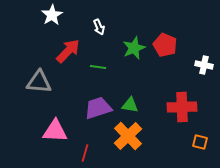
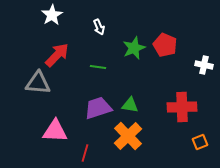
red arrow: moved 11 px left, 4 px down
gray triangle: moved 1 px left, 1 px down
orange square: rotated 35 degrees counterclockwise
